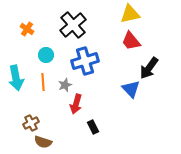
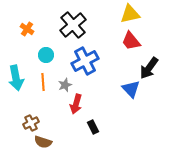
blue cross: rotated 12 degrees counterclockwise
